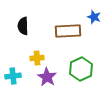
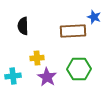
brown rectangle: moved 5 px right
green hexagon: moved 2 px left; rotated 25 degrees clockwise
